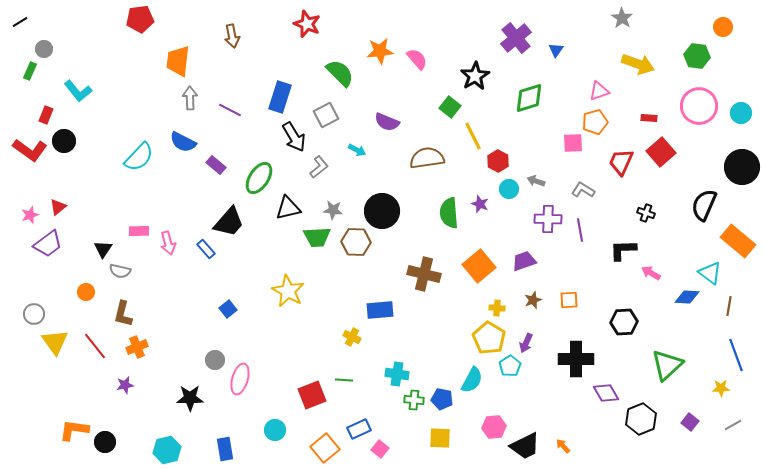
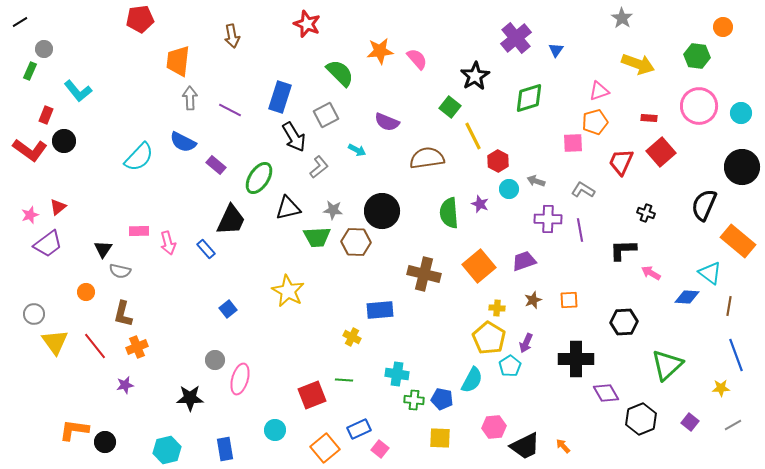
black trapezoid at (229, 222): moved 2 px right, 2 px up; rotated 16 degrees counterclockwise
